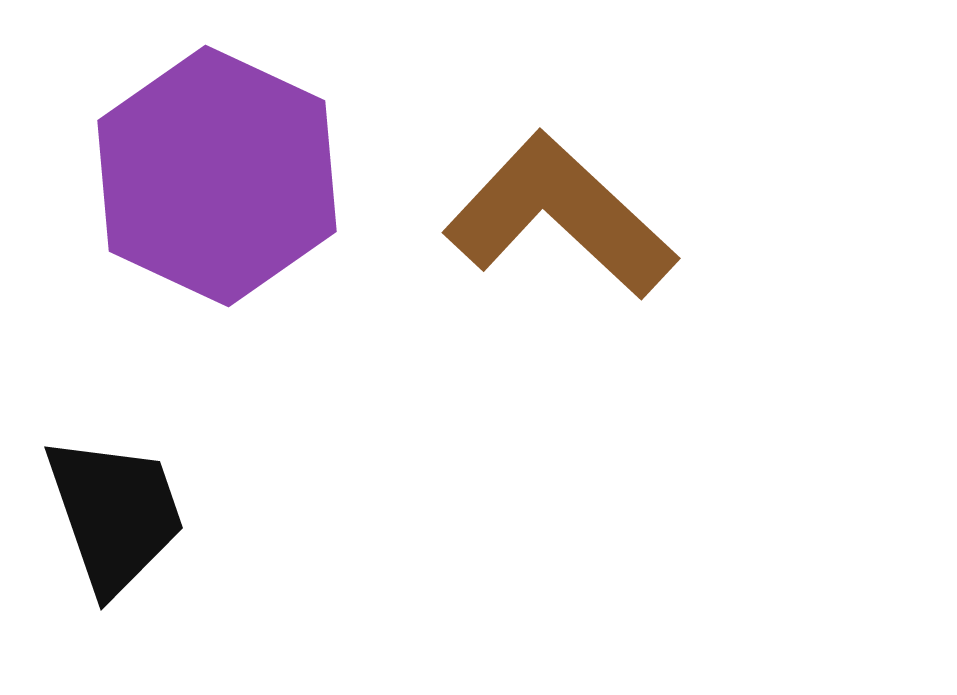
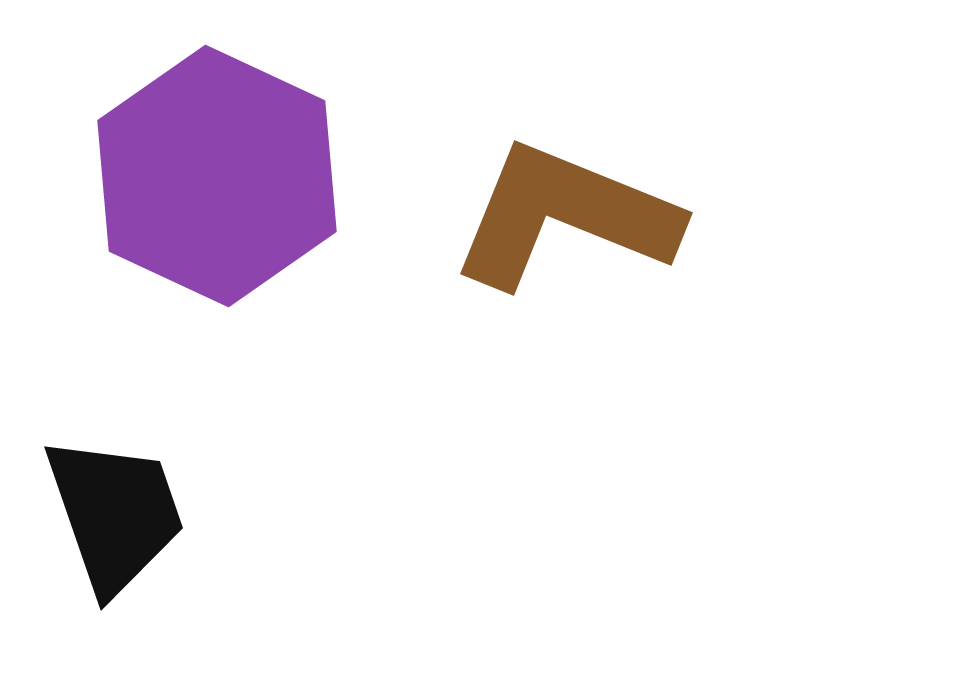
brown L-shape: moved 5 px right; rotated 21 degrees counterclockwise
